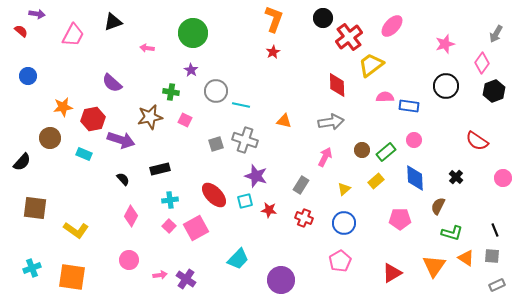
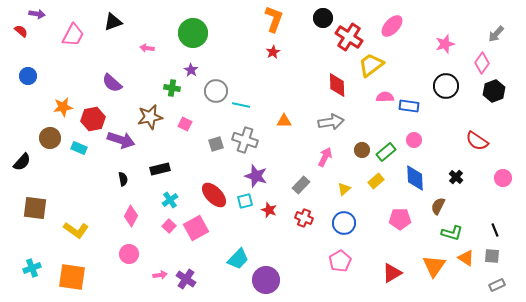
gray arrow at (496, 34): rotated 12 degrees clockwise
red cross at (349, 37): rotated 20 degrees counterclockwise
green cross at (171, 92): moved 1 px right, 4 px up
pink square at (185, 120): moved 4 px down
orange triangle at (284, 121): rotated 14 degrees counterclockwise
cyan rectangle at (84, 154): moved 5 px left, 6 px up
black semicircle at (123, 179): rotated 32 degrees clockwise
gray rectangle at (301, 185): rotated 12 degrees clockwise
cyan cross at (170, 200): rotated 28 degrees counterclockwise
red star at (269, 210): rotated 14 degrees clockwise
pink circle at (129, 260): moved 6 px up
purple circle at (281, 280): moved 15 px left
